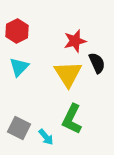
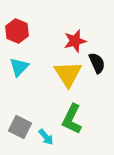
red hexagon: rotated 10 degrees counterclockwise
gray square: moved 1 px right, 1 px up
